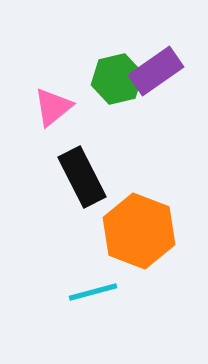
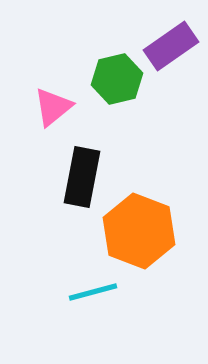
purple rectangle: moved 15 px right, 25 px up
black rectangle: rotated 38 degrees clockwise
